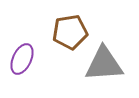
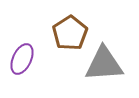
brown pentagon: moved 1 px down; rotated 24 degrees counterclockwise
